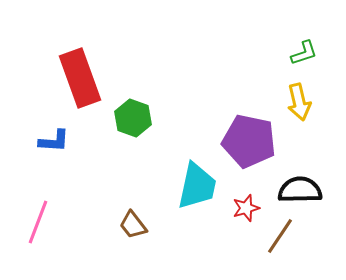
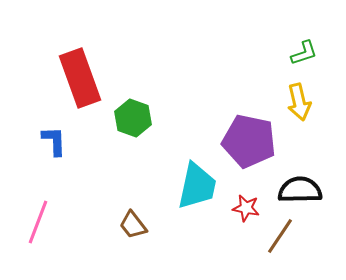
blue L-shape: rotated 96 degrees counterclockwise
red star: rotated 28 degrees clockwise
